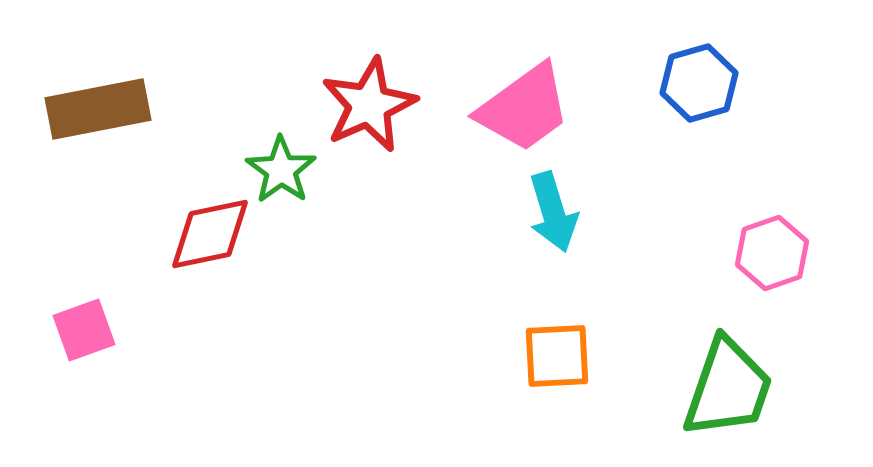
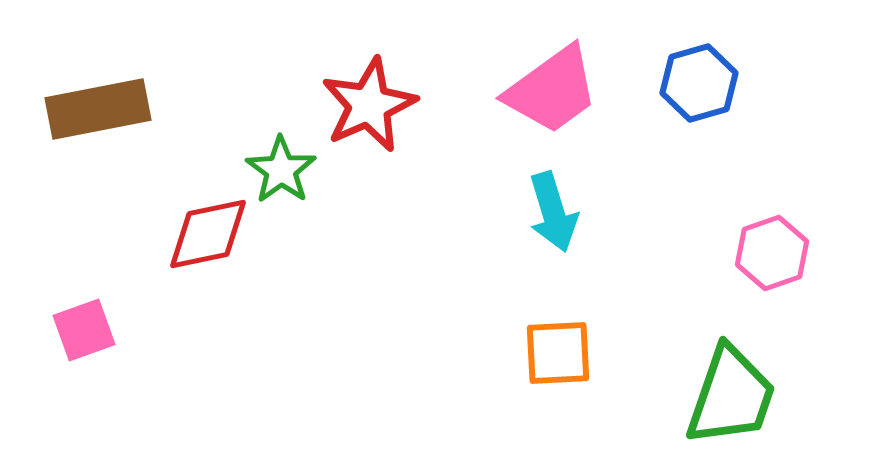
pink trapezoid: moved 28 px right, 18 px up
red diamond: moved 2 px left
orange square: moved 1 px right, 3 px up
green trapezoid: moved 3 px right, 8 px down
